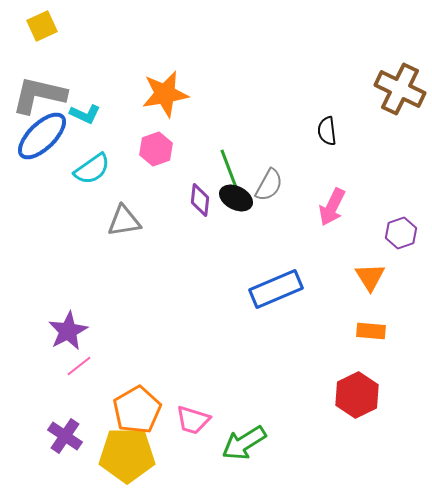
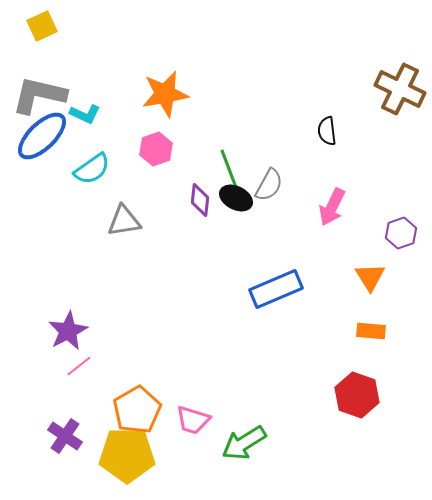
red hexagon: rotated 15 degrees counterclockwise
